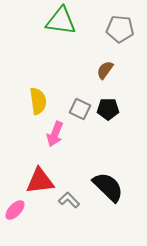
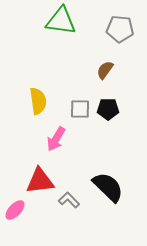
gray square: rotated 25 degrees counterclockwise
pink arrow: moved 1 px right, 5 px down; rotated 10 degrees clockwise
